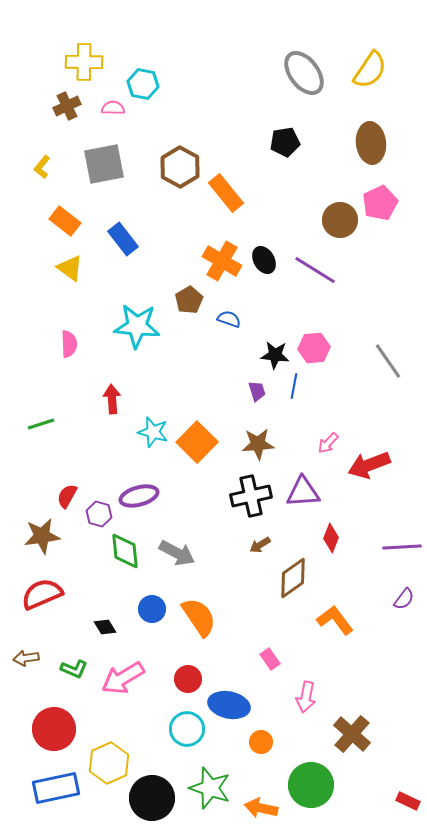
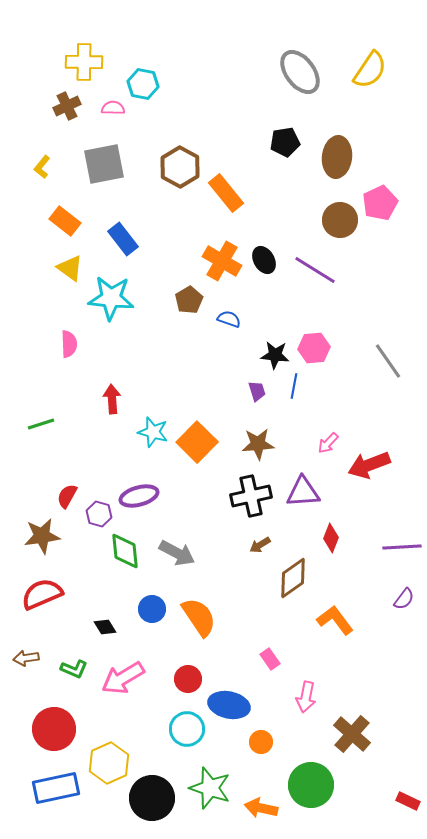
gray ellipse at (304, 73): moved 4 px left, 1 px up
brown ellipse at (371, 143): moved 34 px left, 14 px down; rotated 12 degrees clockwise
cyan star at (137, 326): moved 26 px left, 28 px up
